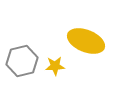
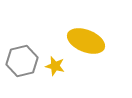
yellow star: rotated 18 degrees clockwise
